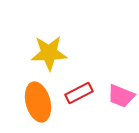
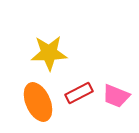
pink trapezoid: moved 5 px left
orange ellipse: rotated 9 degrees counterclockwise
